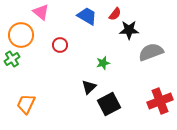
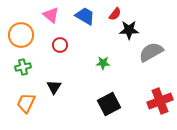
pink triangle: moved 10 px right, 3 px down
blue trapezoid: moved 2 px left
gray semicircle: rotated 10 degrees counterclockwise
green cross: moved 11 px right, 8 px down; rotated 21 degrees clockwise
green star: rotated 16 degrees clockwise
black triangle: moved 35 px left; rotated 14 degrees counterclockwise
orange trapezoid: moved 1 px up
